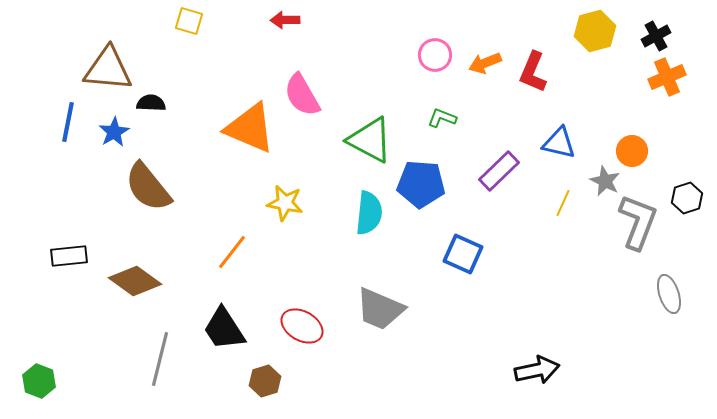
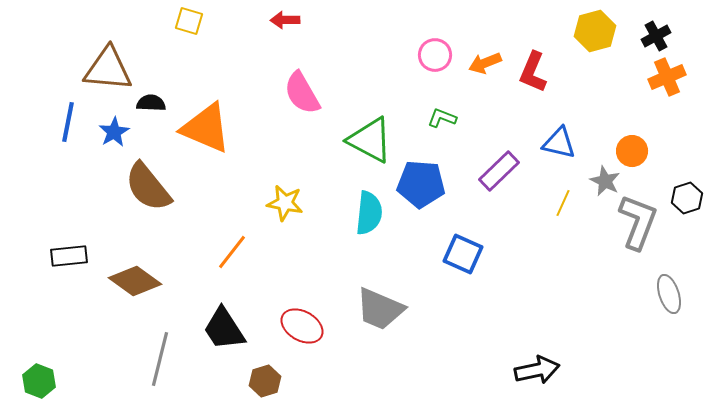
pink semicircle: moved 2 px up
orange triangle: moved 44 px left
